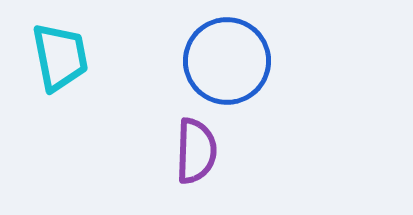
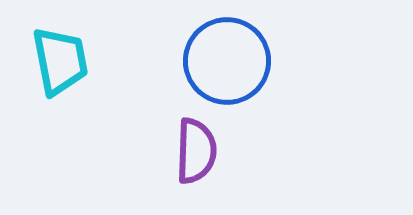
cyan trapezoid: moved 4 px down
